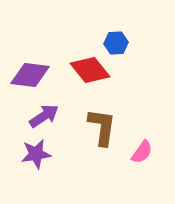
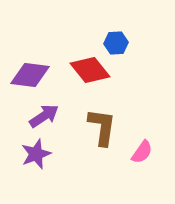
purple star: rotated 12 degrees counterclockwise
